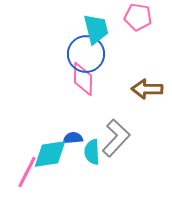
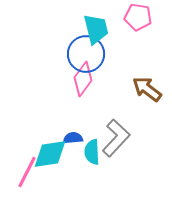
pink diamond: rotated 36 degrees clockwise
brown arrow: rotated 36 degrees clockwise
